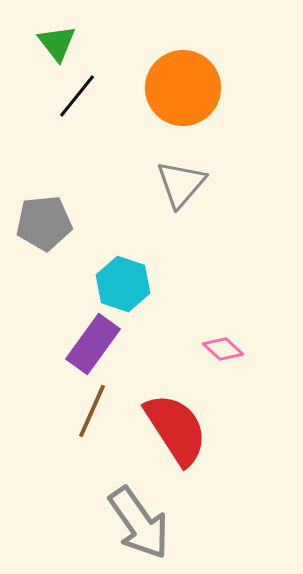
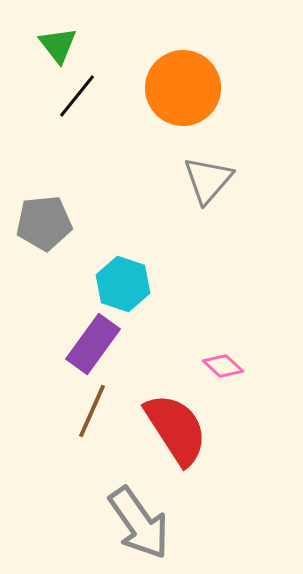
green triangle: moved 1 px right, 2 px down
gray triangle: moved 27 px right, 4 px up
pink diamond: moved 17 px down
